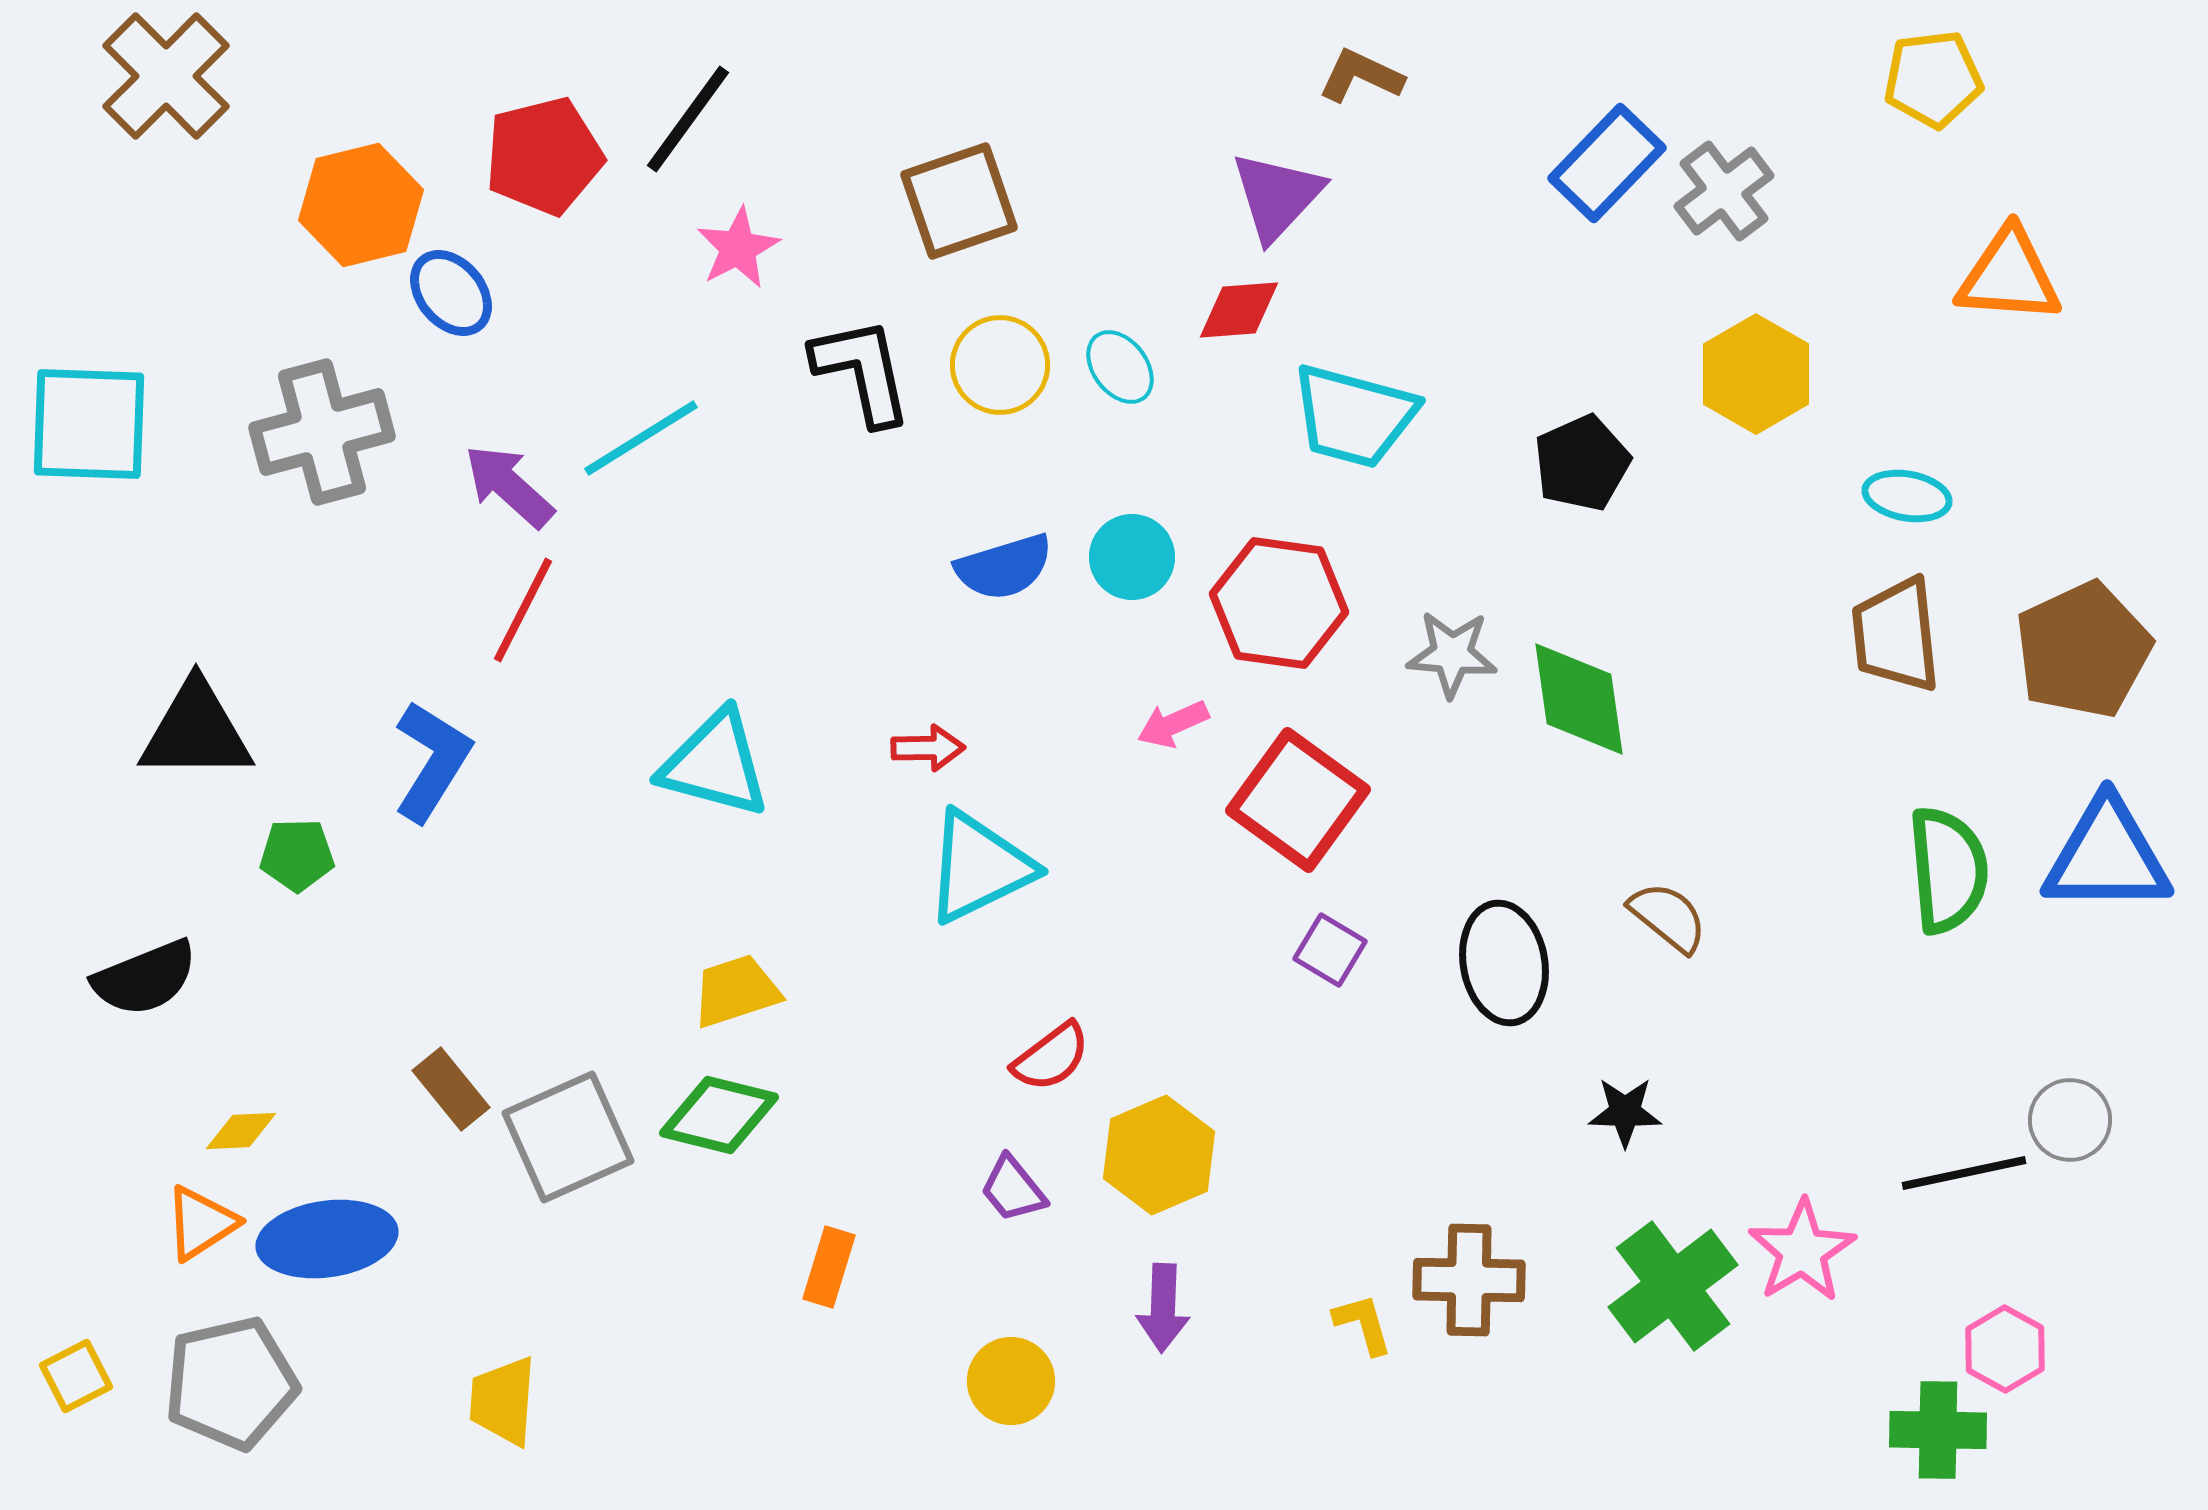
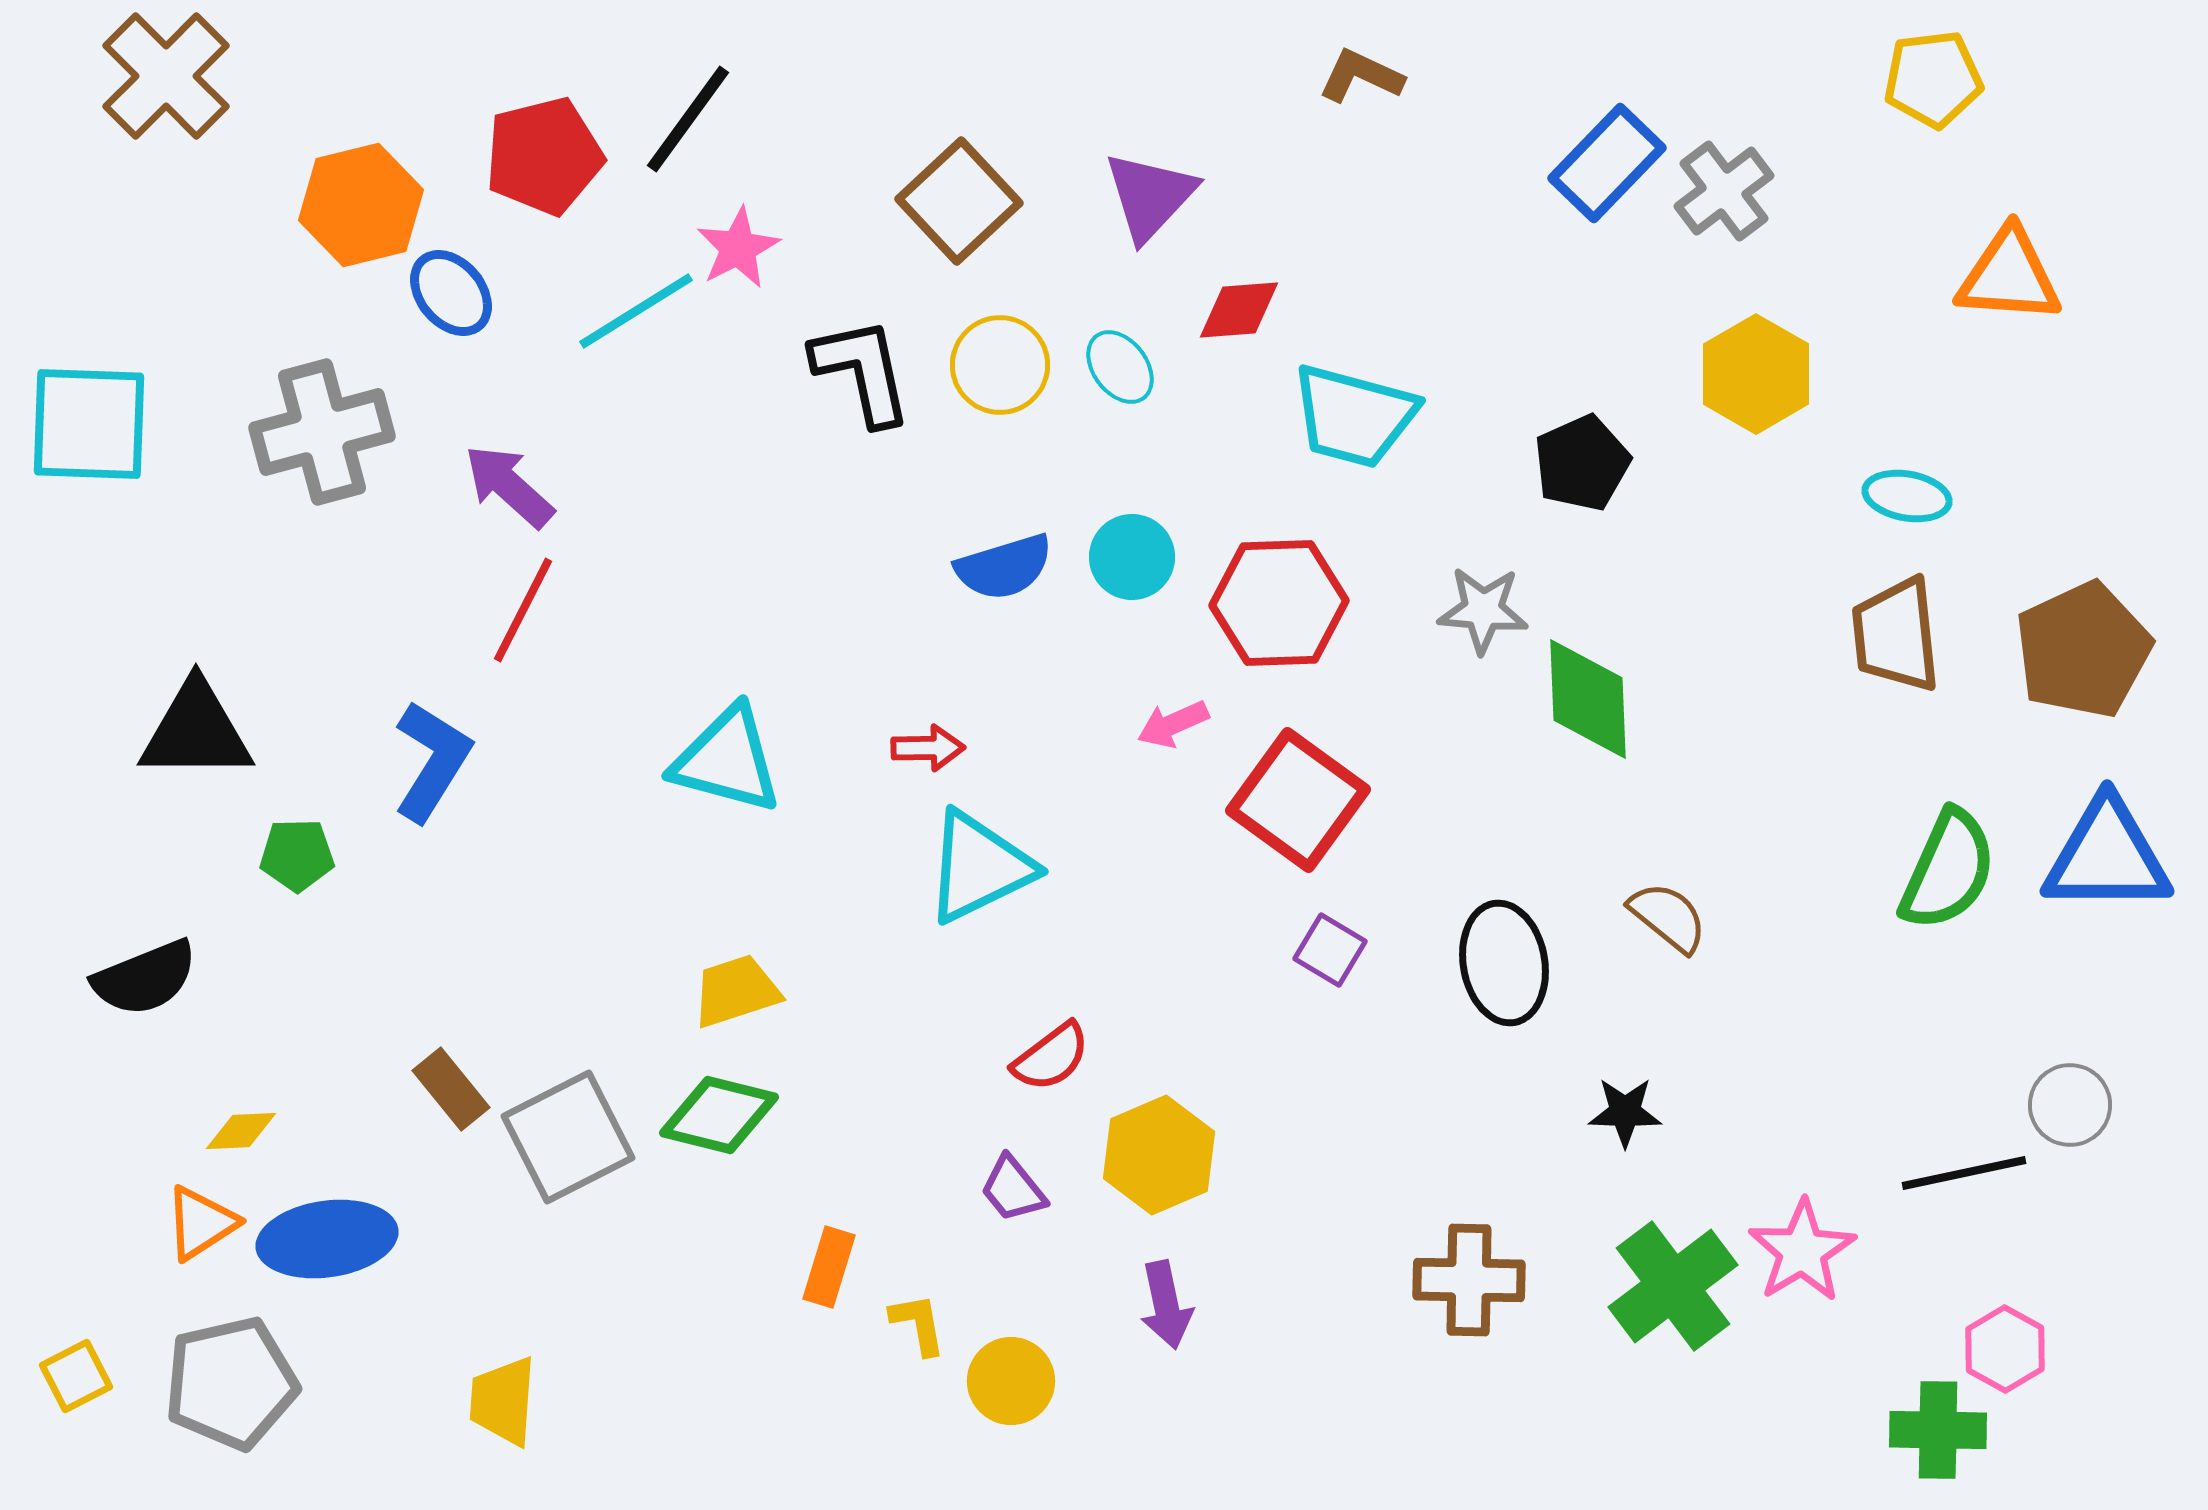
purple triangle at (1277, 196): moved 127 px left
brown square at (959, 201): rotated 24 degrees counterclockwise
cyan line at (641, 438): moved 5 px left, 127 px up
red hexagon at (1279, 603): rotated 10 degrees counterclockwise
gray star at (1452, 654): moved 31 px right, 44 px up
green diamond at (1579, 699): moved 9 px right; rotated 6 degrees clockwise
cyan triangle at (715, 764): moved 12 px right, 4 px up
green semicircle at (1948, 870): rotated 29 degrees clockwise
gray circle at (2070, 1120): moved 15 px up
gray square at (568, 1137): rotated 3 degrees counterclockwise
purple arrow at (1163, 1308): moved 3 px right, 3 px up; rotated 14 degrees counterclockwise
yellow L-shape at (1363, 1324): moved 445 px left; rotated 6 degrees clockwise
